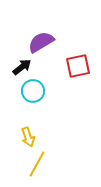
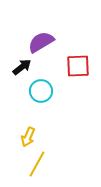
red square: rotated 10 degrees clockwise
cyan circle: moved 8 px right
yellow arrow: rotated 42 degrees clockwise
